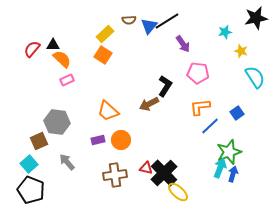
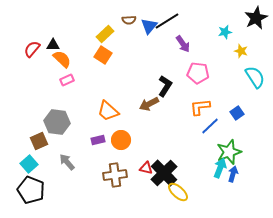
black star: rotated 15 degrees counterclockwise
